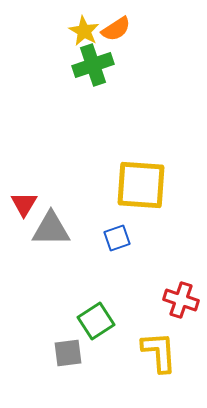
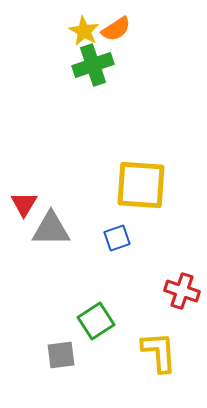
red cross: moved 1 px right, 9 px up
gray square: moved 7 px left, 2 px down
